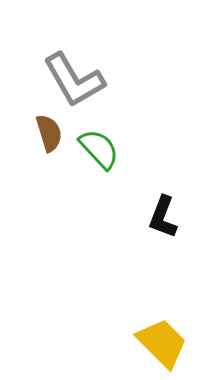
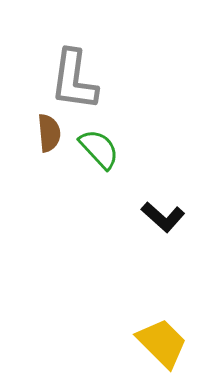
gray L-shape: rotated 38 degrees clockwise
brown semicircle: rotated 12 degrees clockwise
black L-shape: rotated 69 degrees counterclockwise
